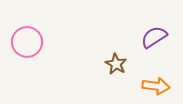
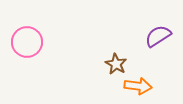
purple semicircle: moved 4 px right, 1 px up
orange arrow: moved 18 px left
